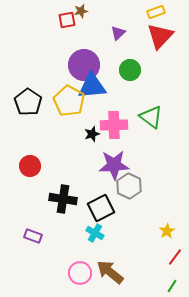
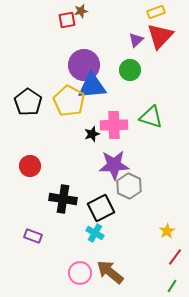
purple triangle: moved 18 px right, 7 px down
green triangle: rotated 20 degrees counterclockwise
